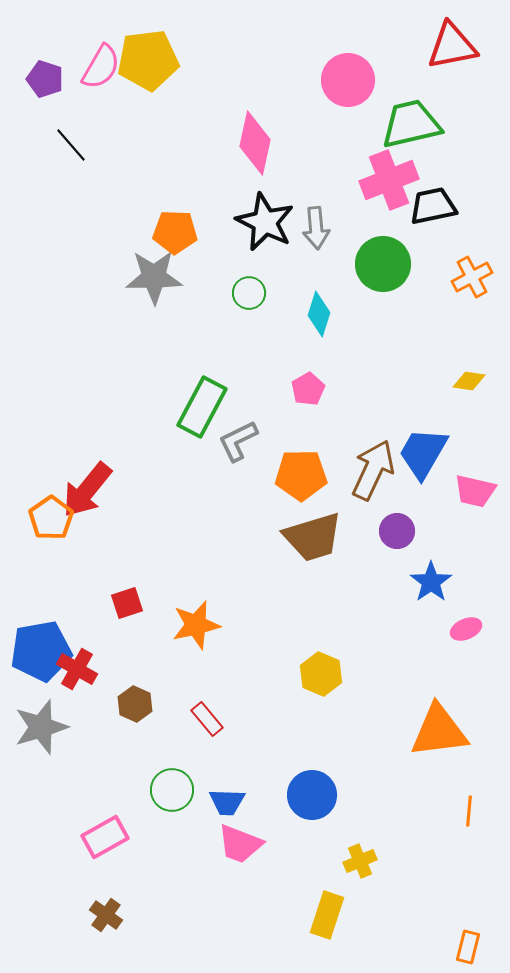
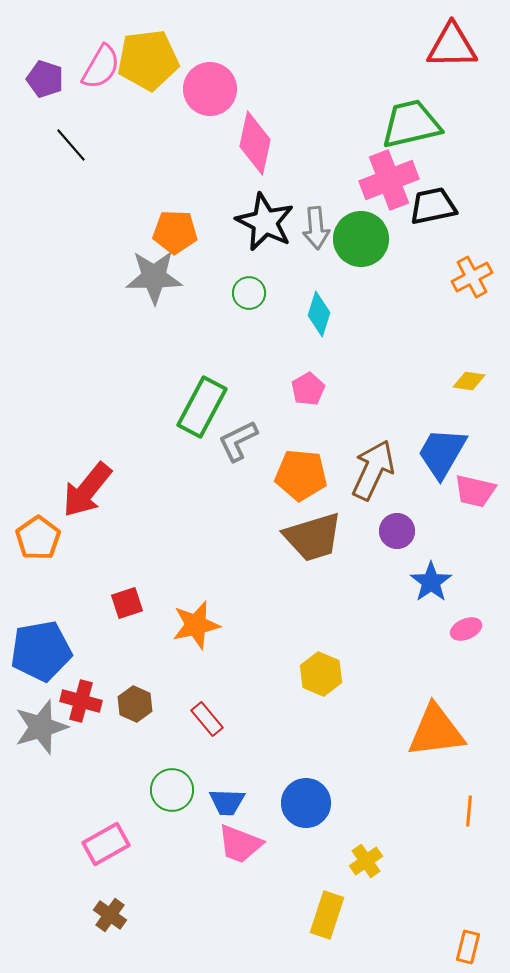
red triangle at (452, 46): rotated 10 degrees clockwise
pink circle at (348, 80): moved 138 px left, 9 px down
green circle at (383, 264): moved 22 px left, 25 px up
blue trapezoid at (423, 453): moved 19 px right
orange pentagon at (301, 475): rotated 6 degrees clockwise
orange pentagon at (51, 518): moved 13 px left, 20 px down
red cross at (77, 669): moved 4 px right, 32 px down; rotated 15 degrees counterclockwise
orange triangle at (439, 731): moved 3 px left
blue circle at (312, 795): moved 6 px left, 8 px down
pink rectangle at (105, 837): moved 1 px right, 7 px down
yellow cross at (360, 861): moved 6 px right; rotated 12 degrees counterclockwise
brown cross at (106, 915): moved 4 px right
